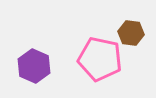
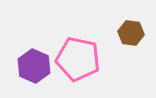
pink pentagon: moved 22 px left
